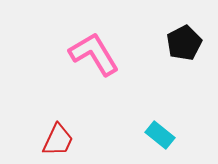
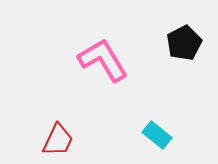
pink L-shape: moved 9 px right, 6 px down
cyan rectangle: moved 3 px left
